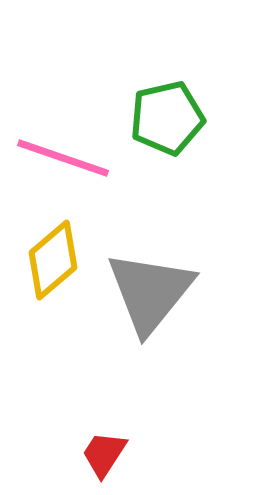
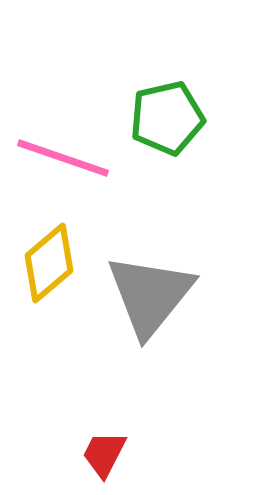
yellow diamond: moved 4 px left, 3 px down
gray triangle: moved 3 px down
red trapezoid: rotated 6 degrees counterclockwise
